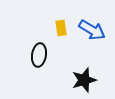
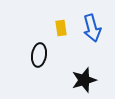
blue arrow: moved 2 px up; rotated 44 degrees clockwise
